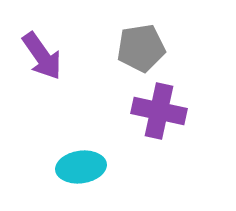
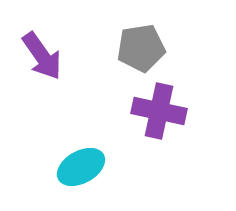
cyan ellipse: rotated 21 degrees counterclockwise
